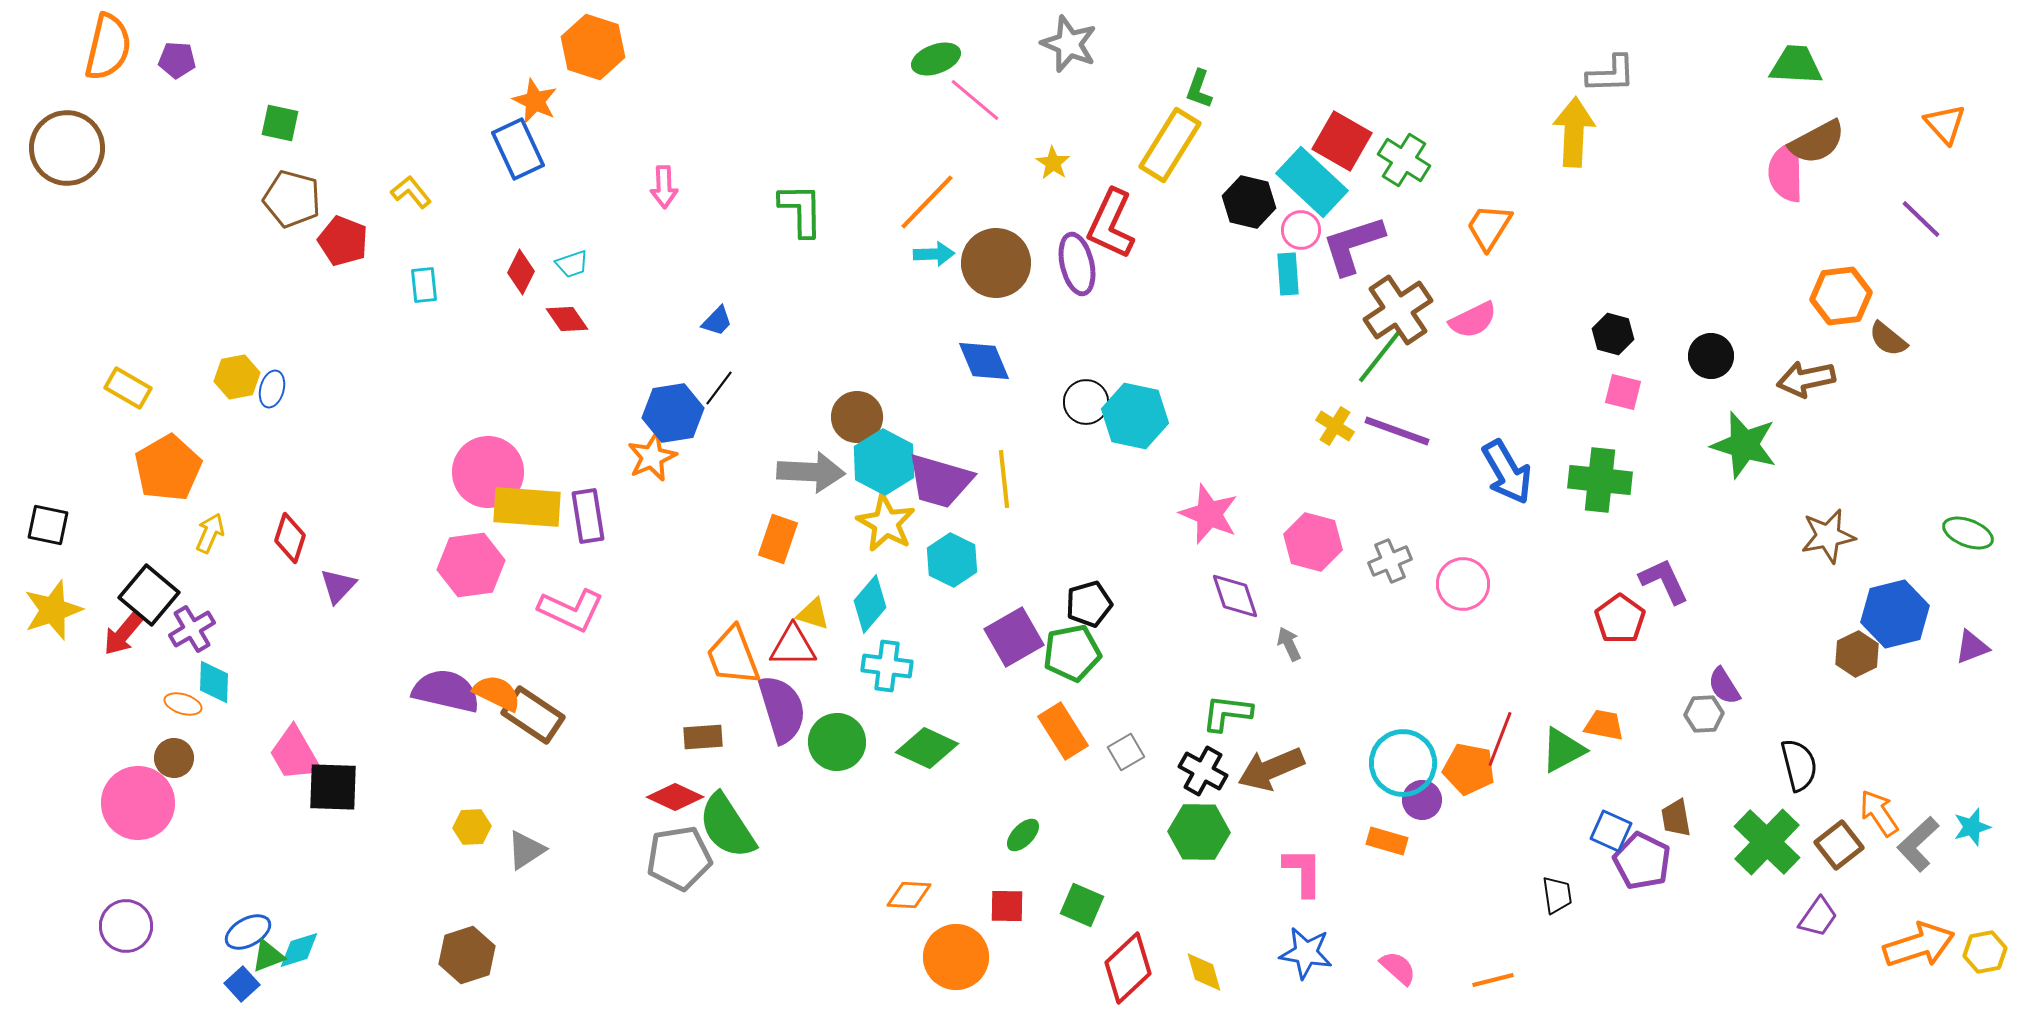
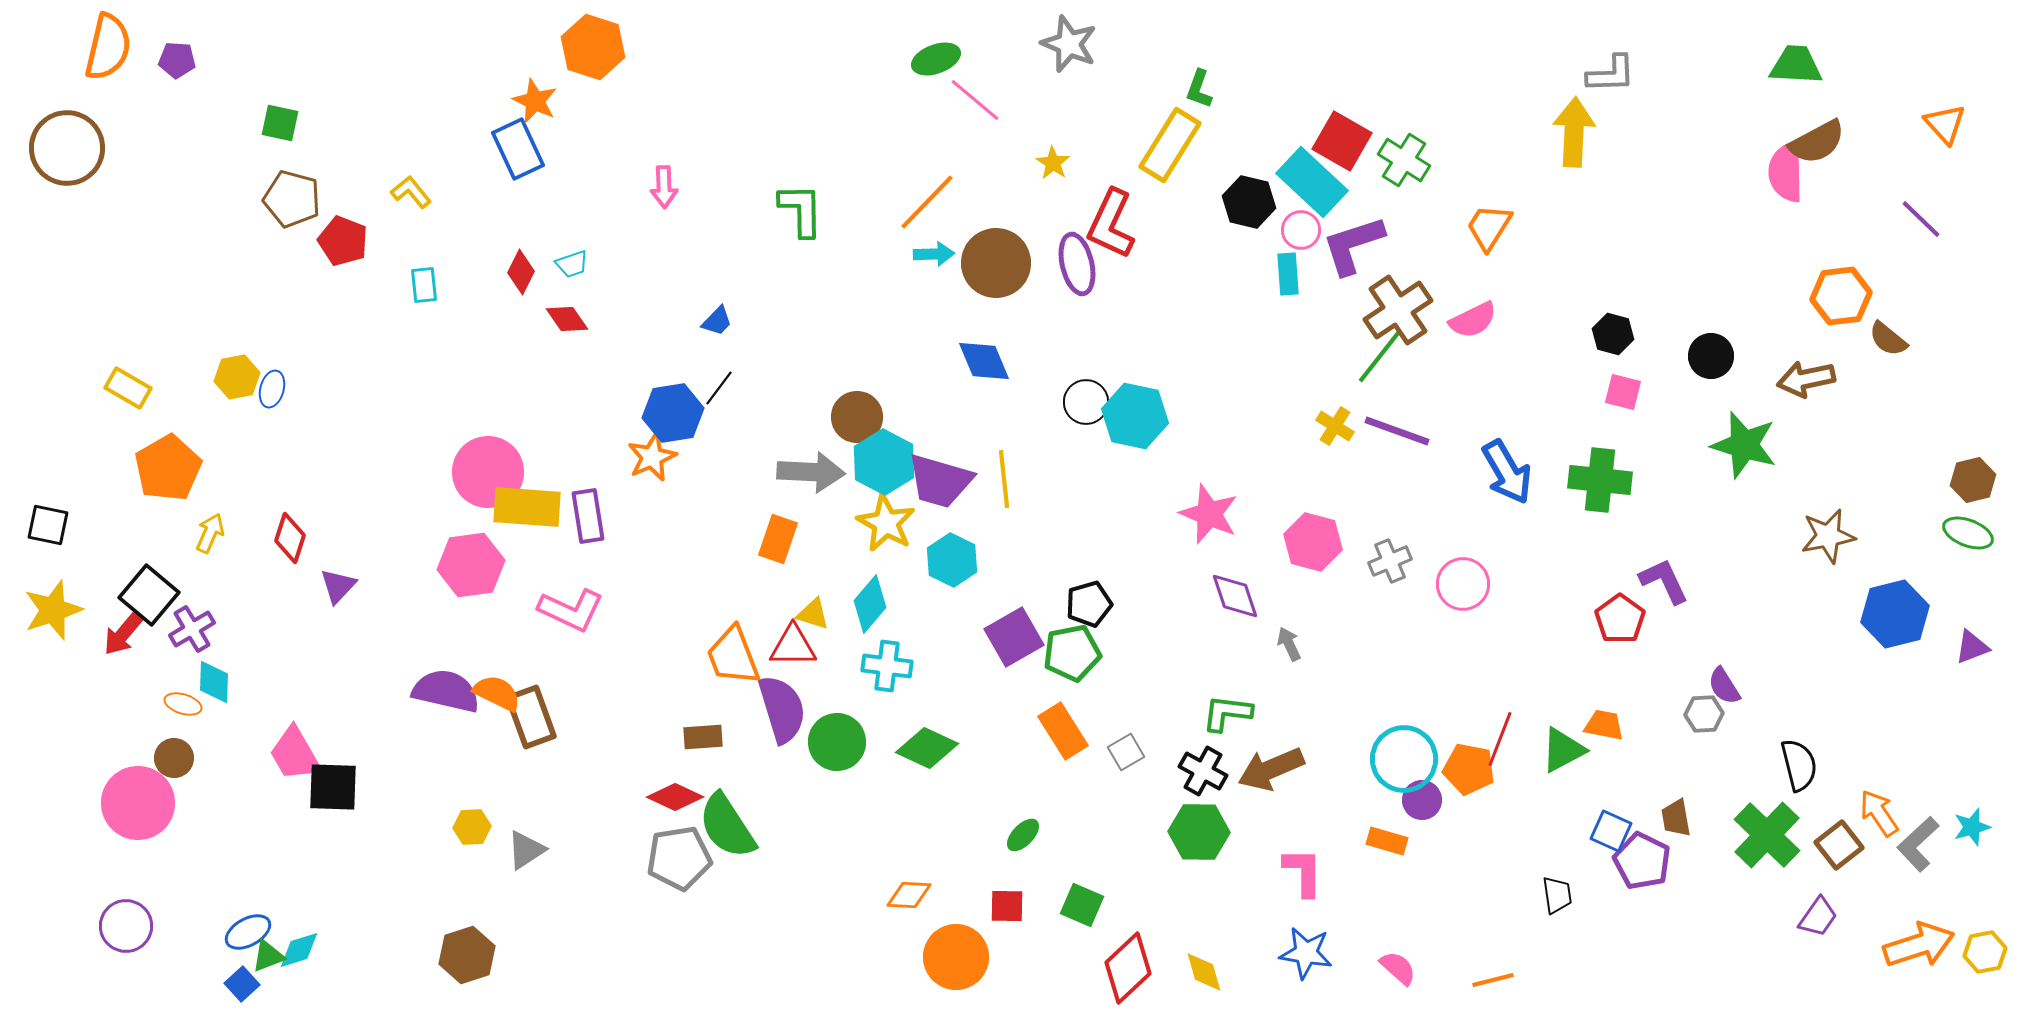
brown hexagon at (1857, 654): moved 116 px right, 174 px up; rotated 12 degrees clockwise
brown rectangle at (533, 715): moved 2 px left, 2 px down; rotated 36 degrees clockwise
cyan circle at (1403, 763): moved 1 px right, 4 px up
green cross at (1767, 842): moved 7 px up
